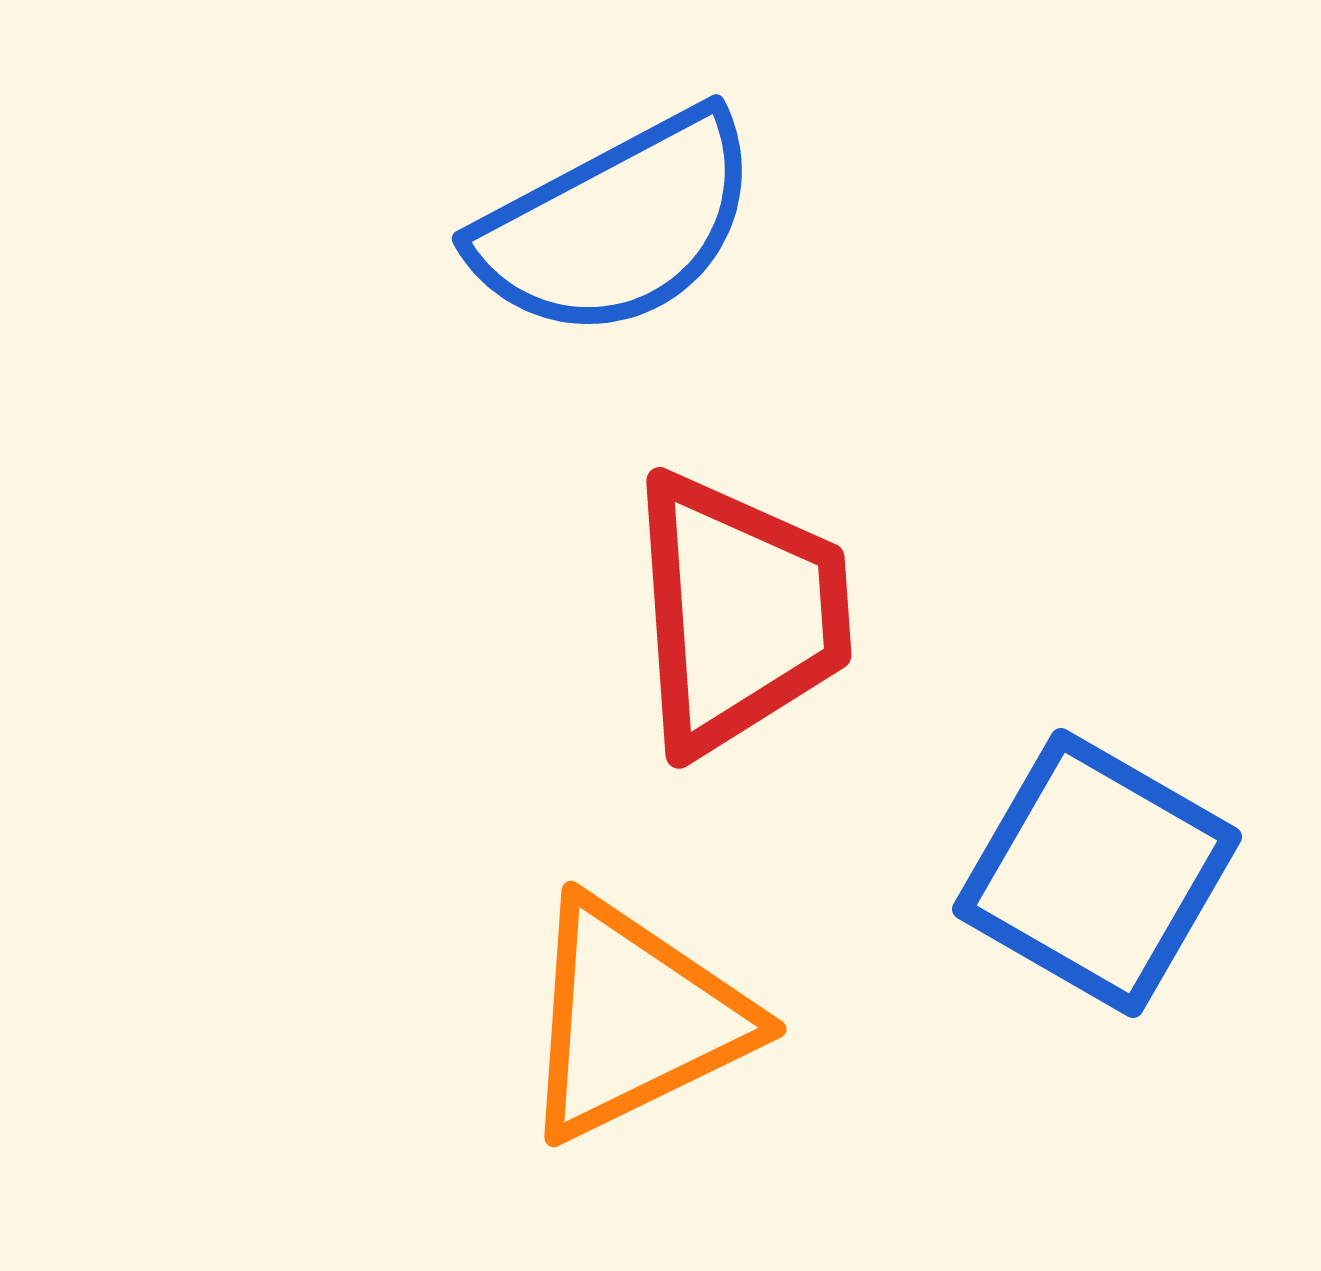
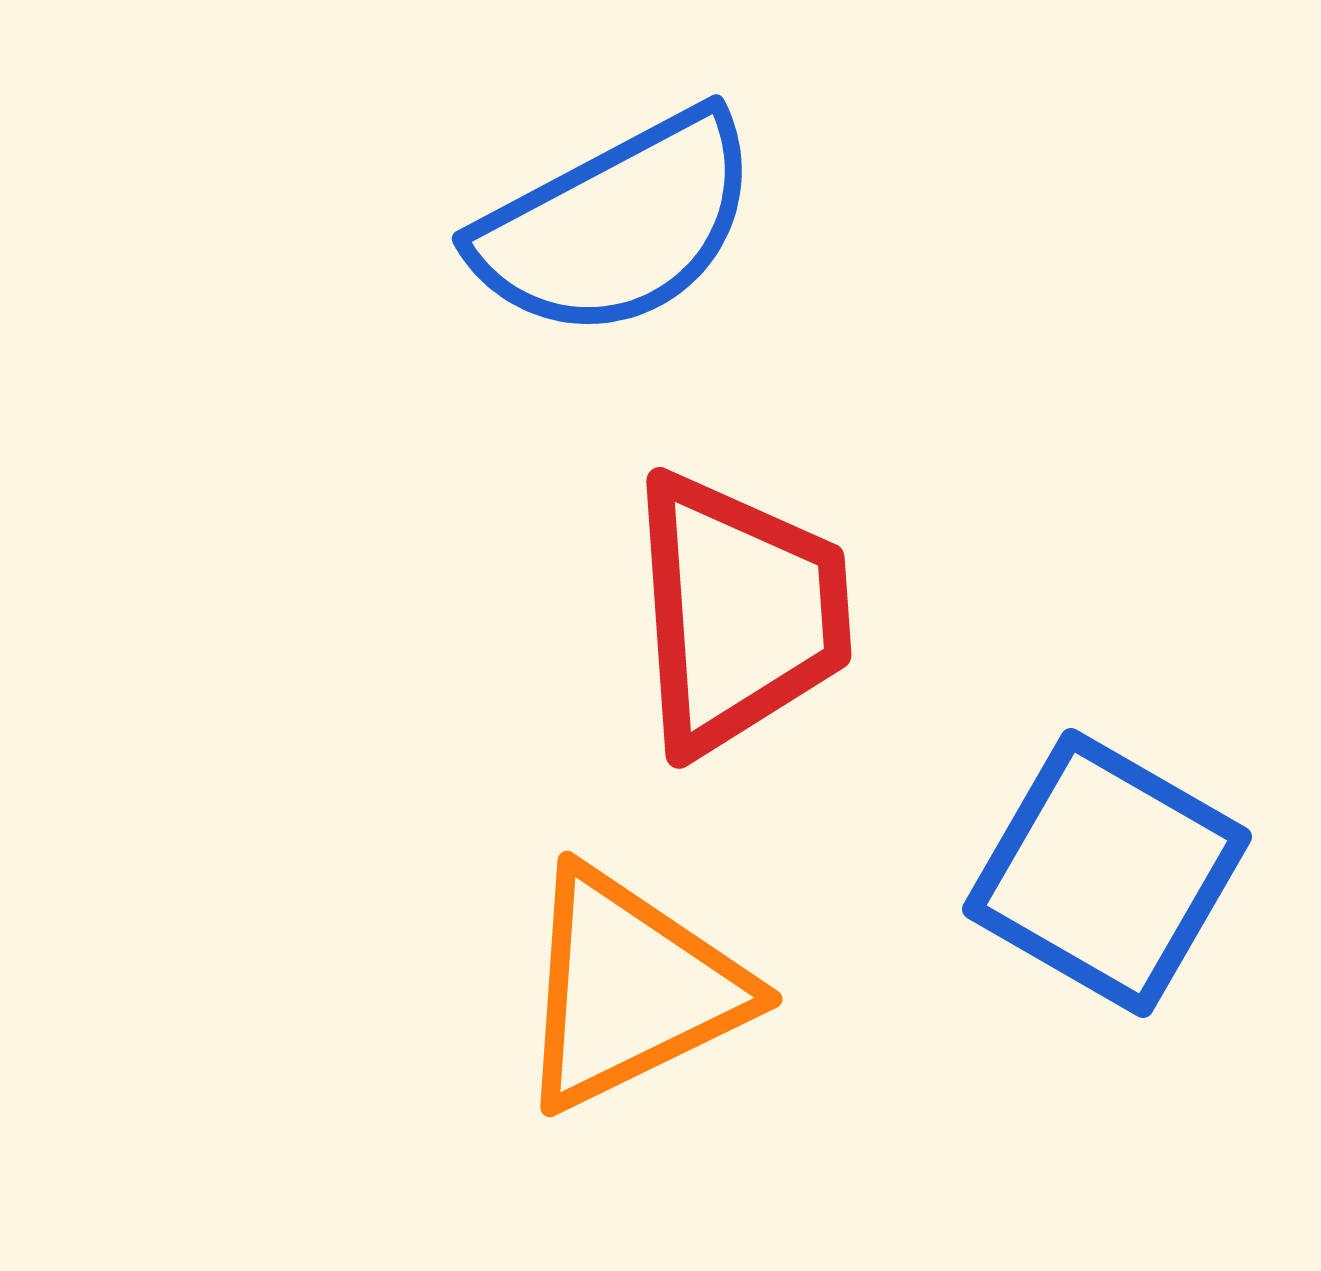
blue square: moved 10 px right
orange triangle: moved 4 px left, 30 px up
